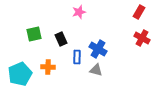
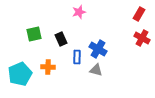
red rectangle: moved 2 px down
